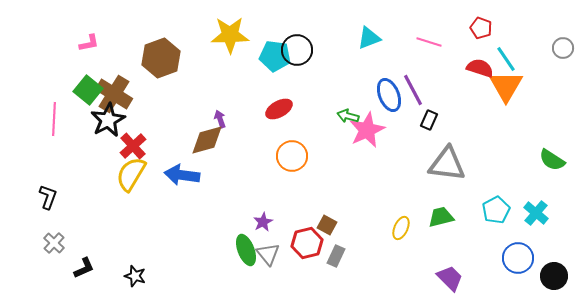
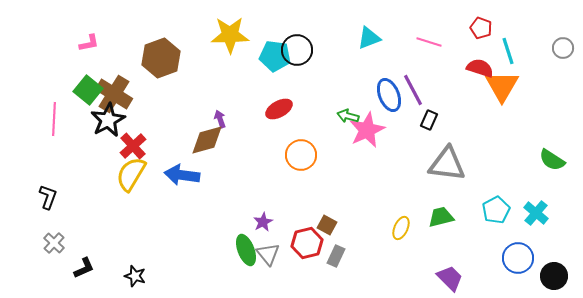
cyan line at (506, 59): moved 2 px right, 8 px up; rotated 16 degrees clockwise
orange triangle at (506, 86): moved 4 px left
orange circle at (292, 156): moved 9 px right, 1 px up
